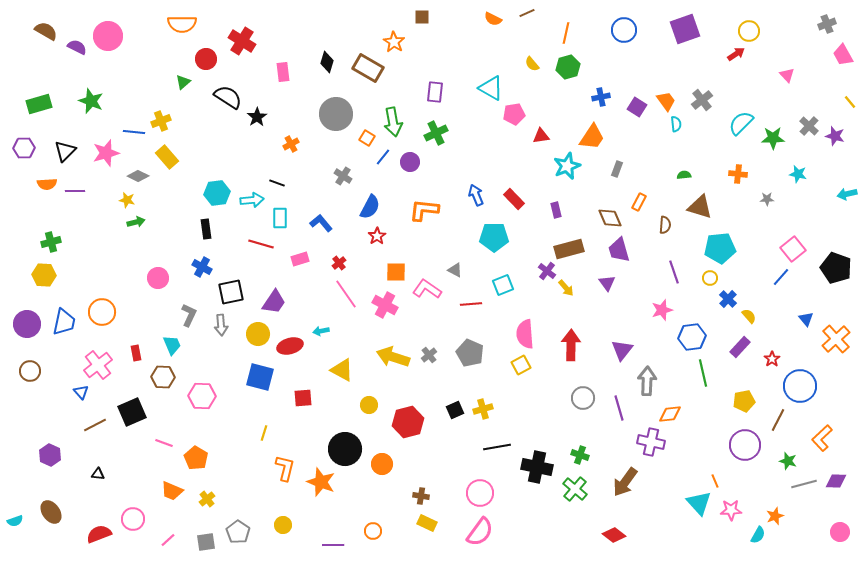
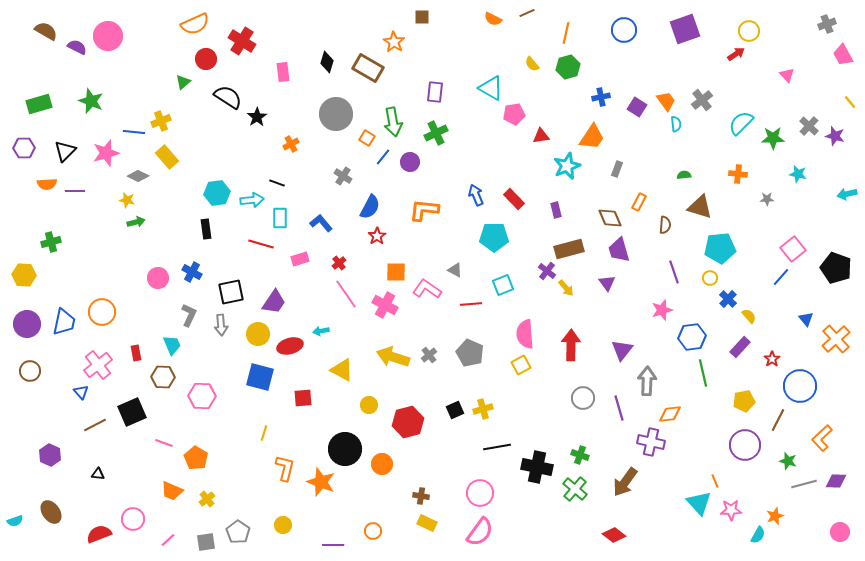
orange semicircle at (182, 24): moved 13 px right; rotated 24 degrees counterclockwise
blue cross at (202, 267): moved 10 px left, 5 px down
yellow hexagon at (44, 275): moved 20 px left
